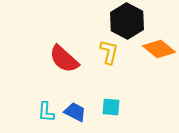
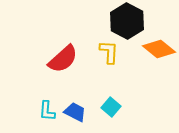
yellow L-shape: rotated 10 degrees counterclockwise
red semicircle: moved 1 px left; rotated 84 degrees counterclockwise
cyan square: rotated 36 degrees clockwise
cyan L-shape: moved 1 px right, 1 px up
